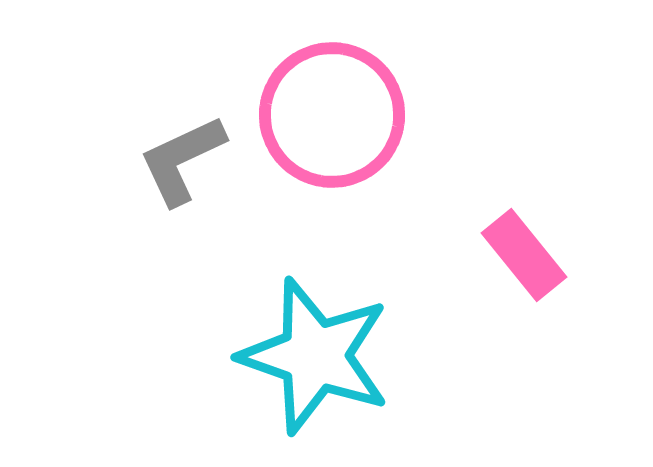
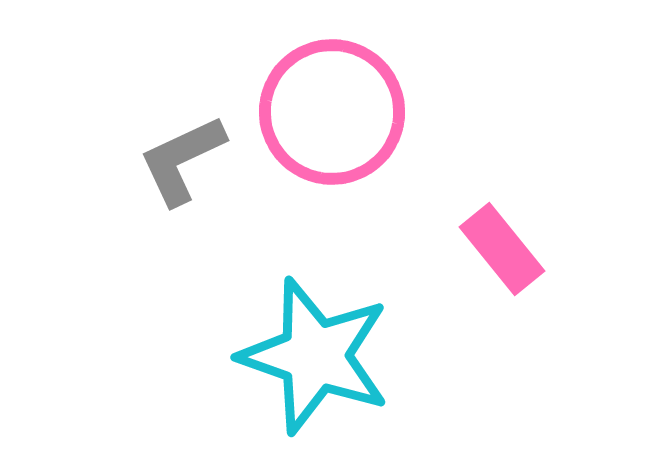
pink circle: moved 3 px up
pink rectangle: moved 22 px left, 6 px up
